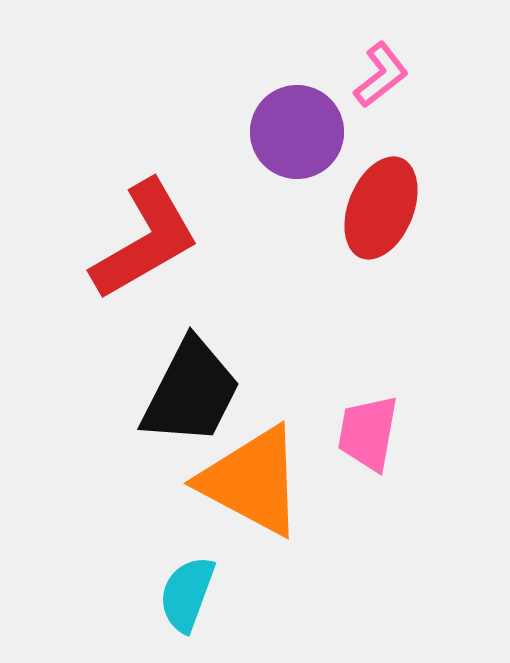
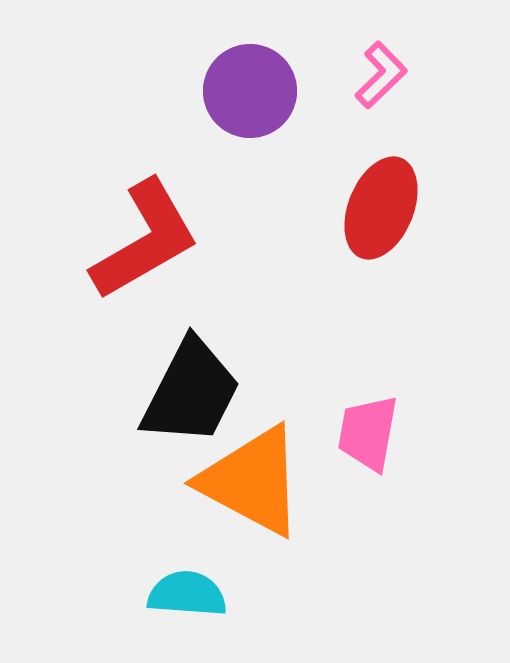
pink L-shape: rotated 6 degrees counterclockwise
purple circle: moved 47 px left, 41 px up
cyan semicircle: rotated 74 degrees clockwise
